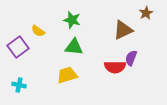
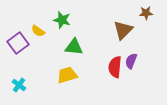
brown star: rotated 24 degrees clockwise
green star: moved 10 px left
brown triangle: rotated 20 degrees counterclockwise
purple square: moved 4 px up
purple semicircle: moved 3 px down
red semicircle: rotated 95 degrees clockwise
cyan cross: rotated 24 degrees clockwise
